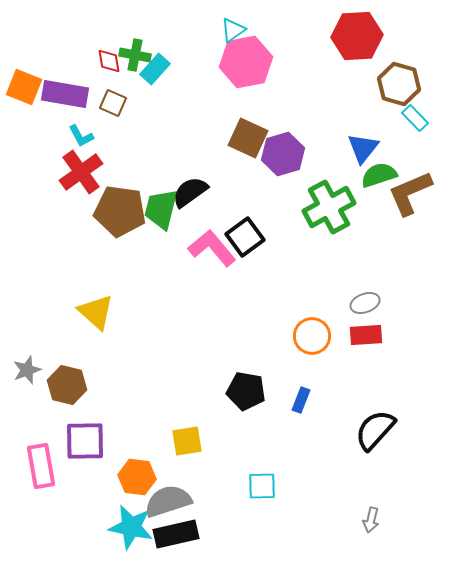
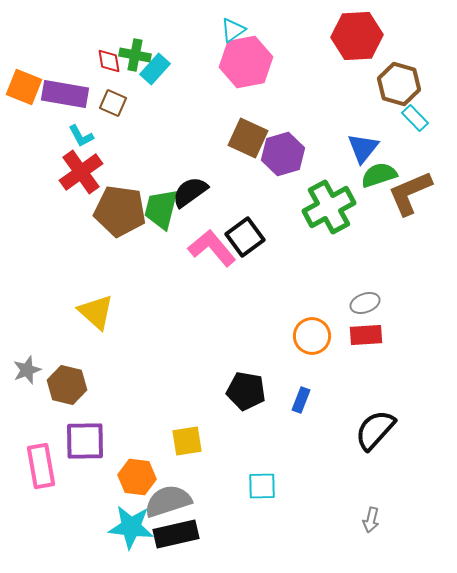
cyan star at (131, 527): rotated 6 degrees counterclockwise
